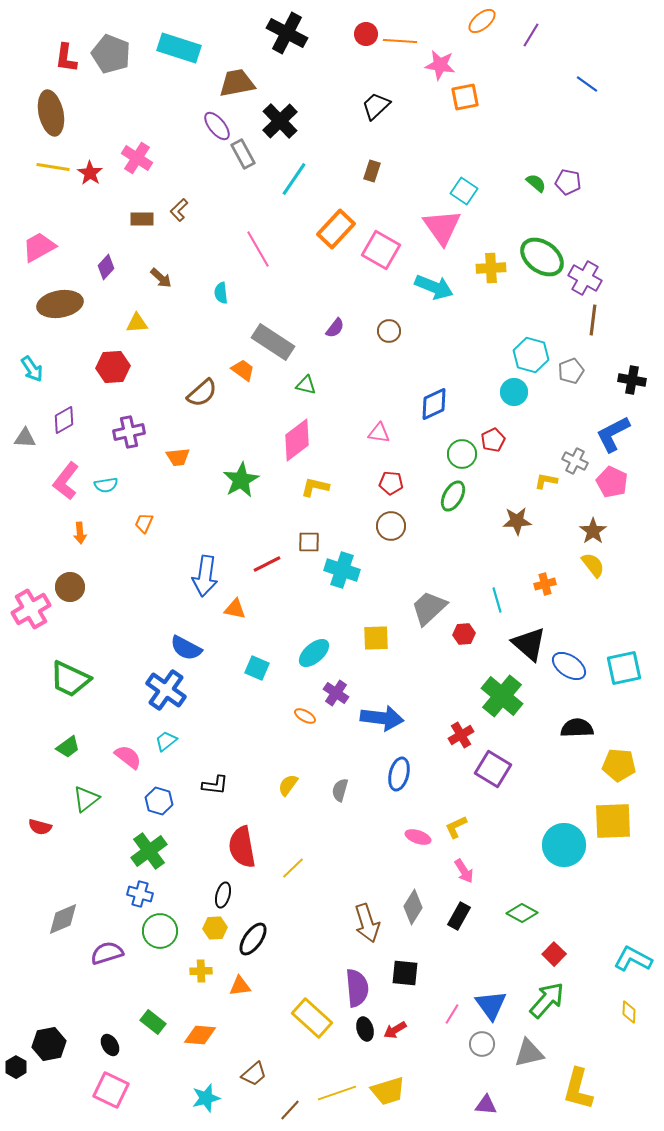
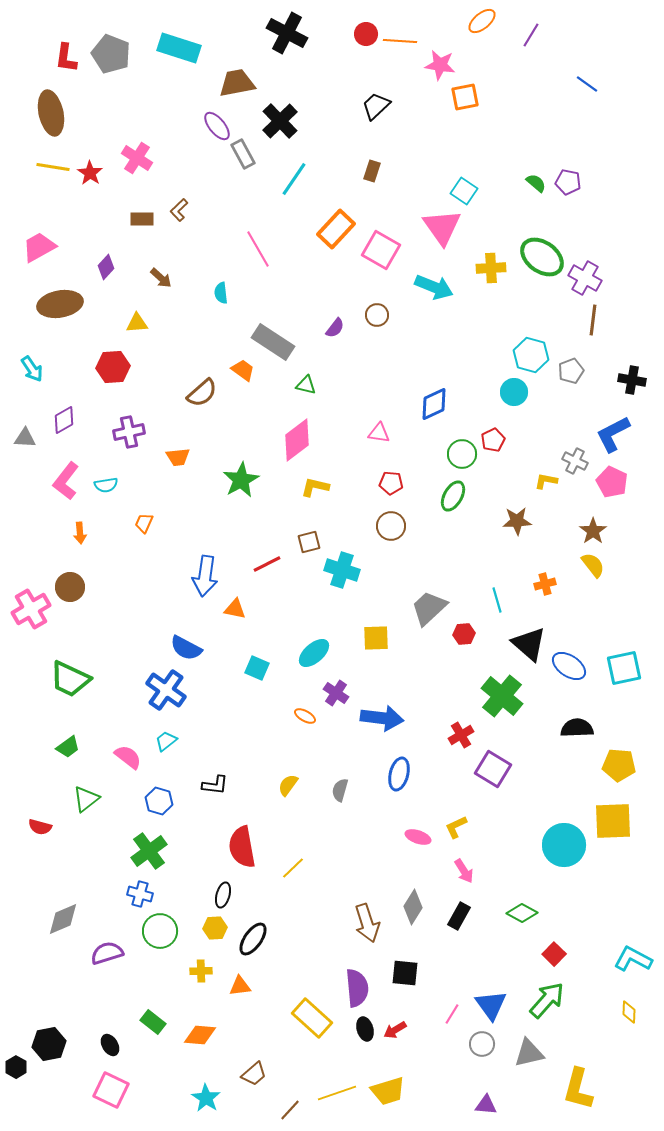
brown circle at (389, 331): moved 12 px left, 16 px up
brown square at (309, 542): rotated 15 degrees counterclockwise
cyan star at (206, 1098): rotated 24 degrees counterclockwise
